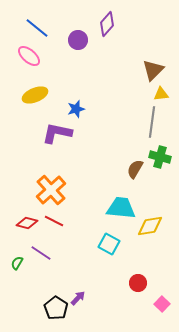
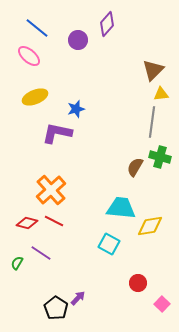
yellow ellipse: moved 2 px down
brown semicircle: moved 2 px up
